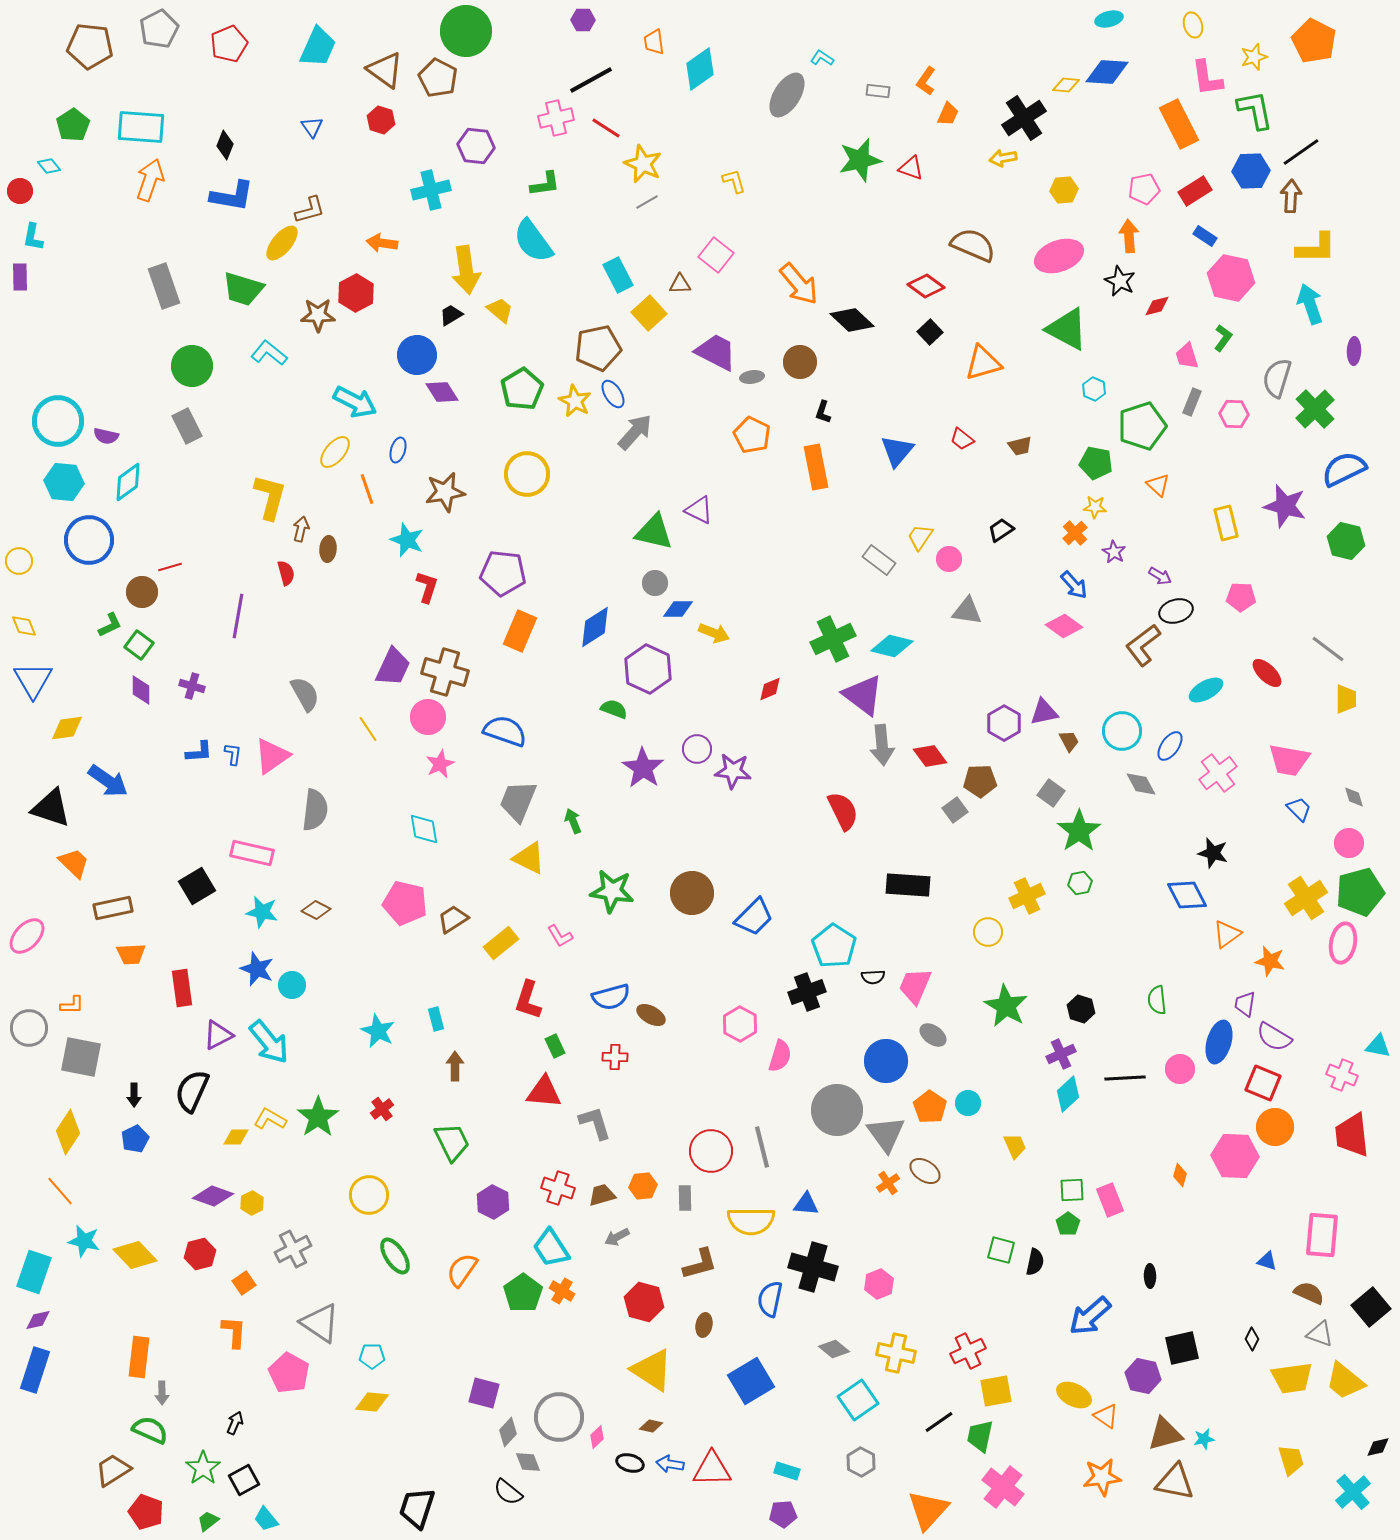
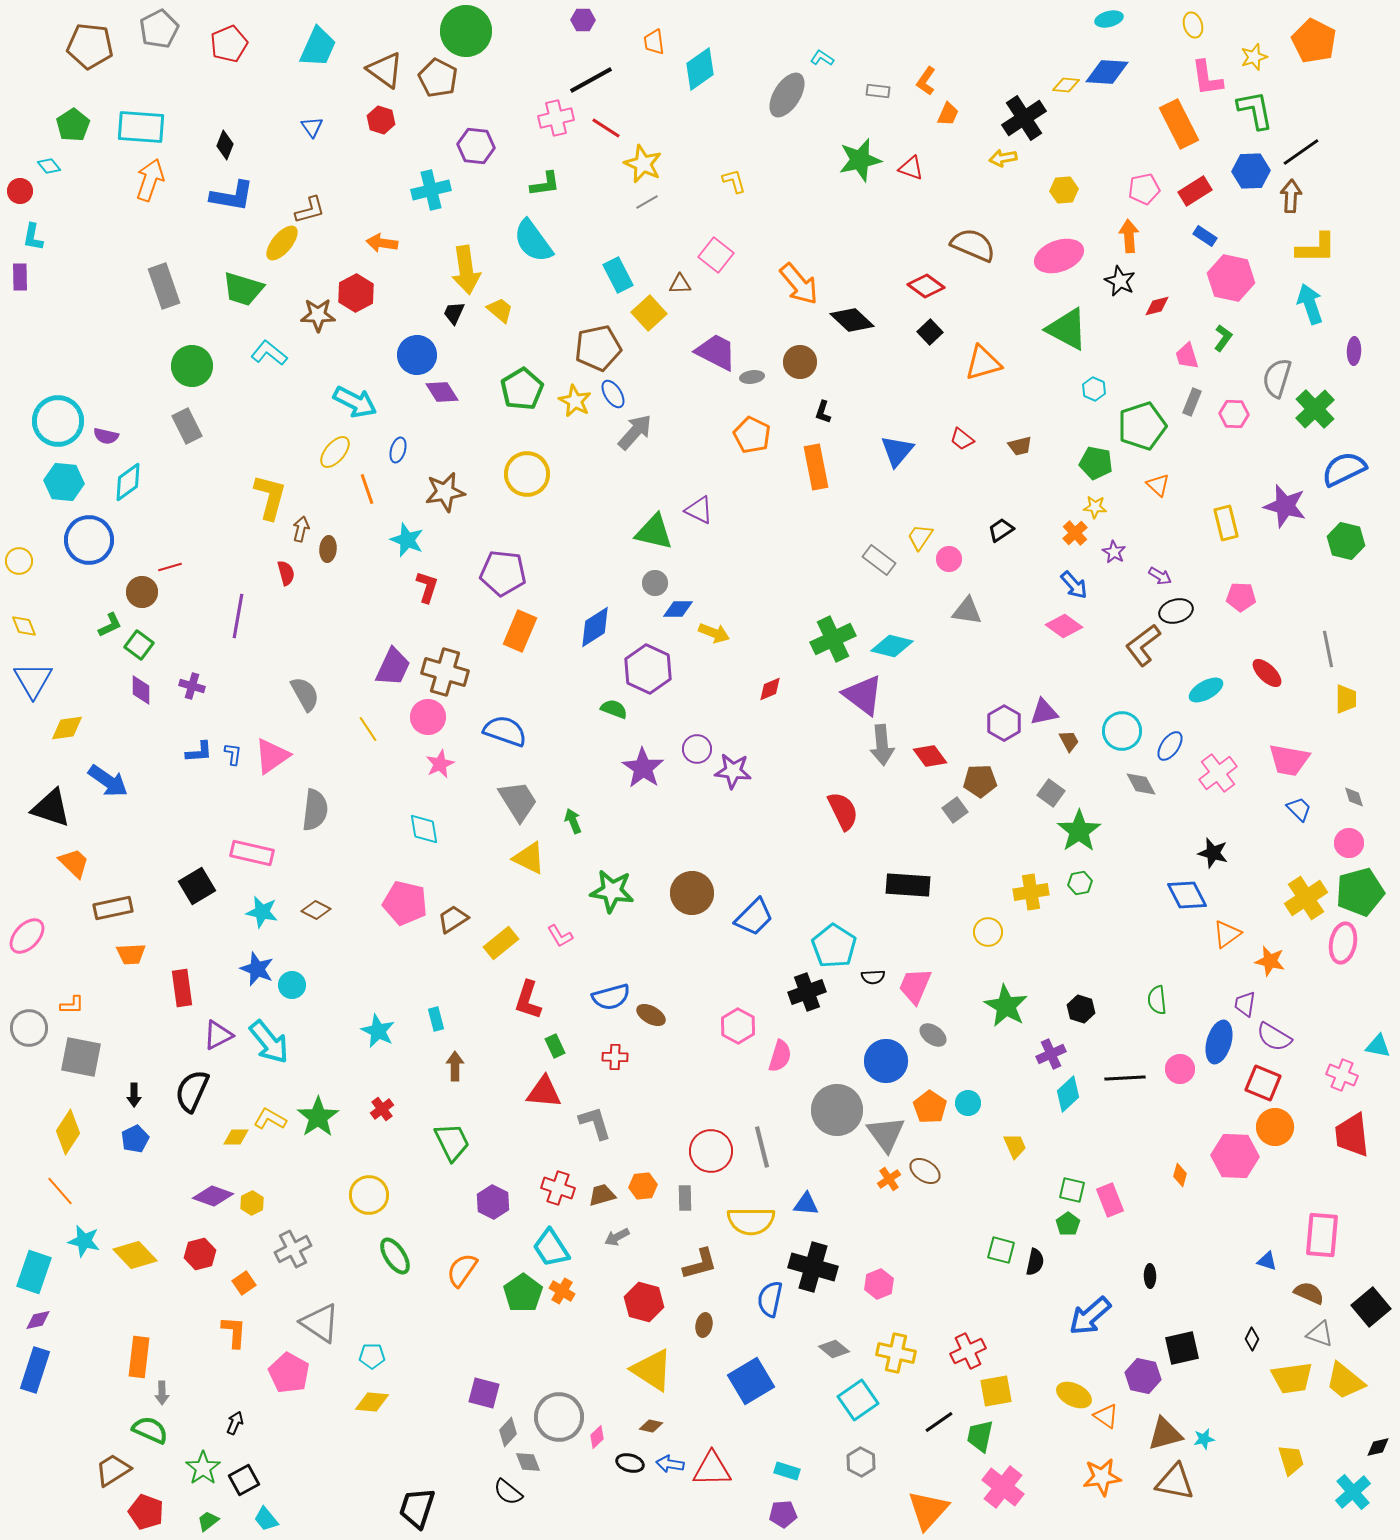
black trapezoid at (451, 315): moved 3 px right, 2 px up; rotated 35 degrees counterclockwise
gray line at (1328, 649): rotated 42 degrees clockwise
gray trapezoid at (518, 801): rotated 126 degrees clockwise
yellow cross at (1027, 896): moved 4 px right, 4 px up; rotated 16 degrees clockwise
pink hexagon at (740, 1024): moved 2 px left, 2 px down
purple cross at (1061, 1054): moved 10 px left
orange cross at (888, 1183): moved 1 px right, 4 px up
green square at (1072, 1190): rotated 16 degrees clockwise
